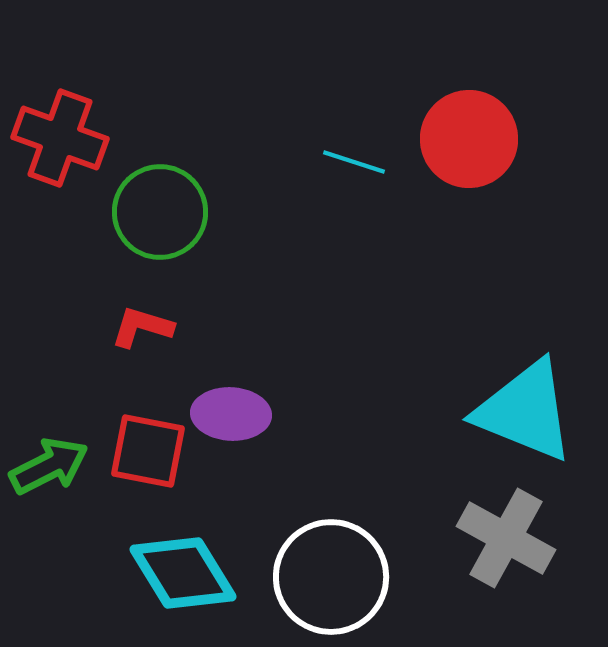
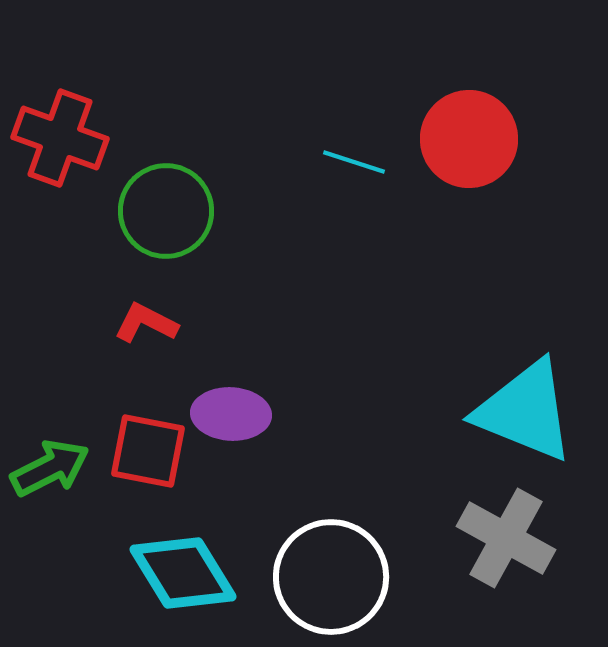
green circle: moved 6 px right, 1 px up
red L-shape: moved 4 px right, 4 px up; rotated 10 degrees clockwise
green arrow: moved 1 px right, 2 px down
